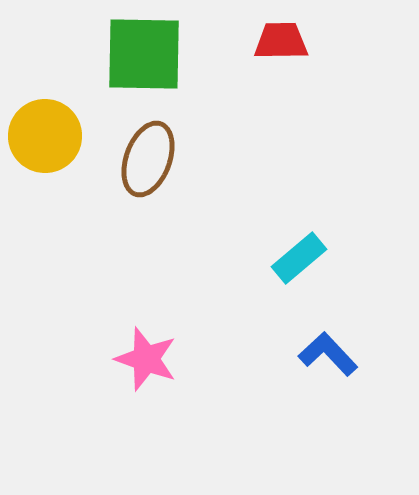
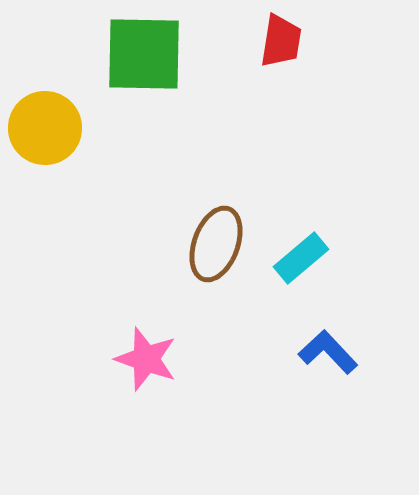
red trapezoid: rotated 100 degrees clockwise
yellow circle: moved 8 px up
brown ellipse: moved 68 px right, 85 px down
cyan rectangle: moved 2 px right
blue L-shape: moved 2 px up
